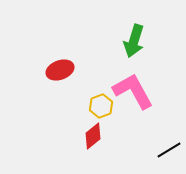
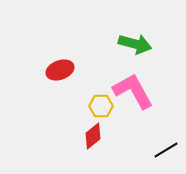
green arrow: moved 1 px right, 3 px down; rotated 92 degrees counterclockwise
yellow hexagon: rotated 20 degrees clockwise
black line: moved 3 px left
